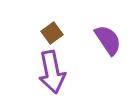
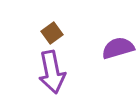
purple semicircle: moved 10 px right, 8 px down; rotated 72 degrees counterclockwise
